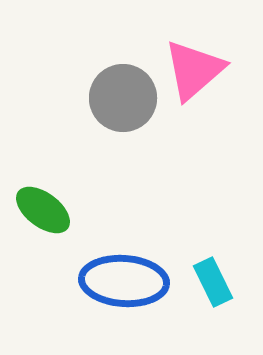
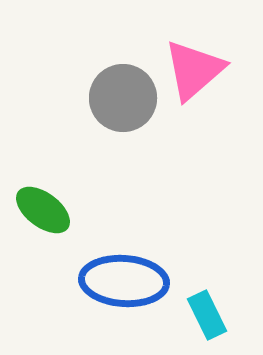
cyan rectangle: moved 6 px left, 33 px down
